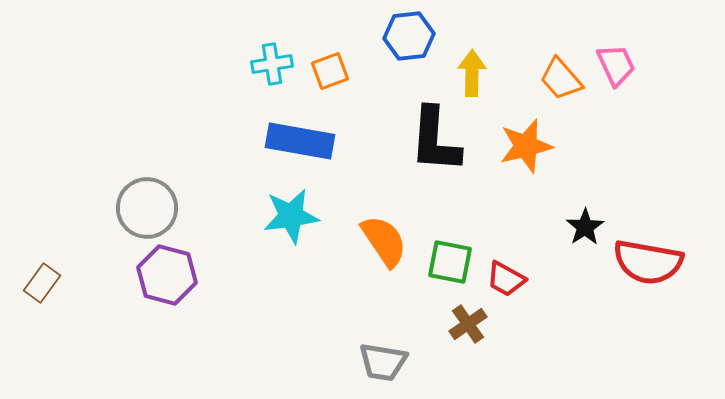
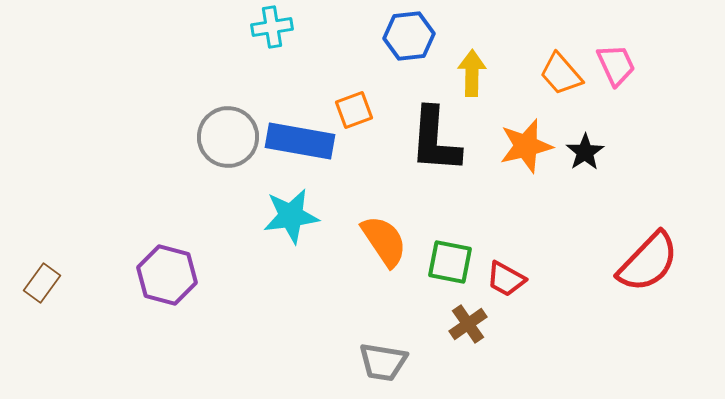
cyan cross: moved 37 px up
orange square: moved 24 px right, 39 px down
orange trapezoid: moved 5 px up
gray circle: moved 81 px right, 71 px up
black star: moved 75 px up
red semicircle: rotated 56 degrees counterclockwise
